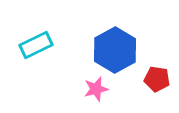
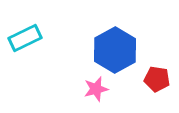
cyan rectangle: moved 11 px left, 7 px up
